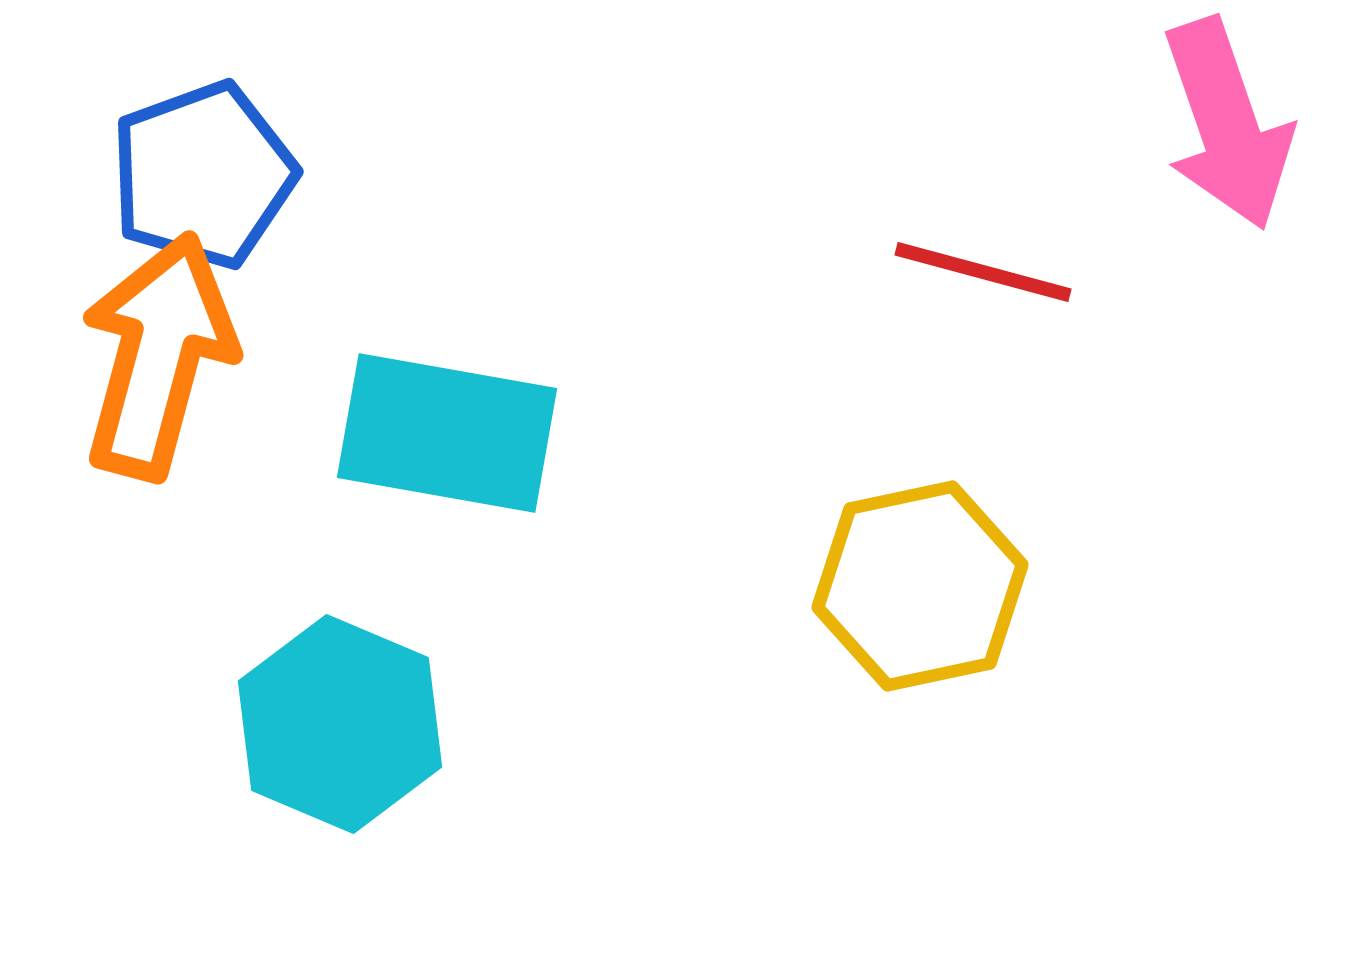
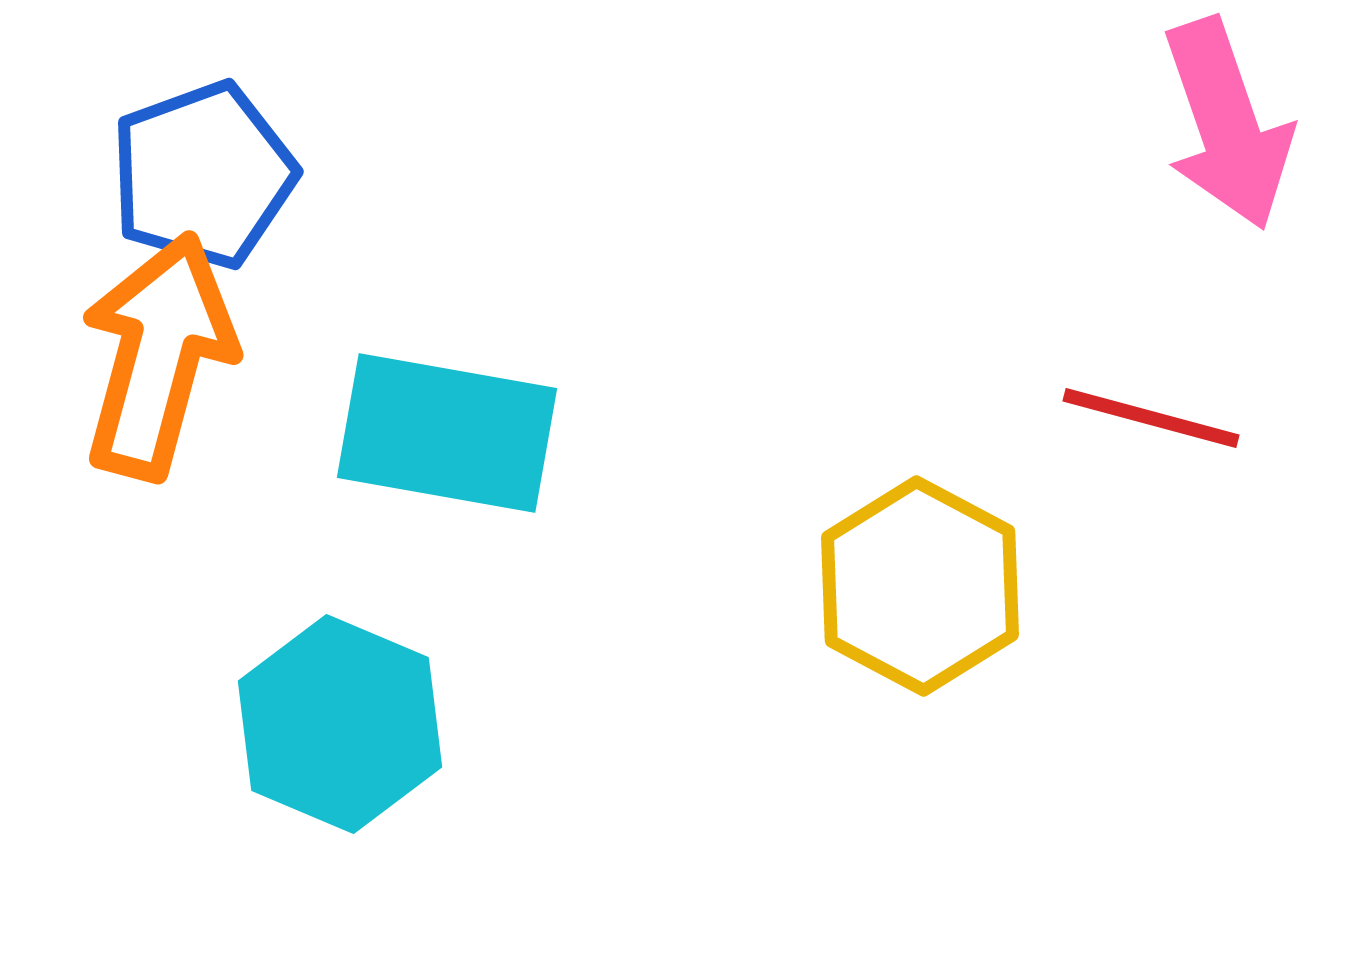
red line: moved 168 px right, 146 px down
yellow hexagon: rotated 20 degrees counterclockwise
